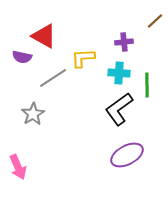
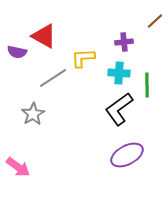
purple semicircle: moved 5 px left, 5 px up
pink arrow: rotated 30 degrees counterclockwise
